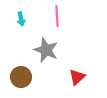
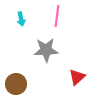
pink line: rotated 10 degrees clockwise
gray star: rotated 25 degrees counterclockwise
brown circle: moved 5 px left, 7 px down
